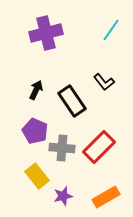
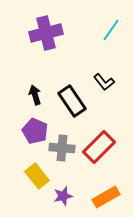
black arrow: moved 1 px left, 5 px down; rotated 42 degrees counterclockwise
